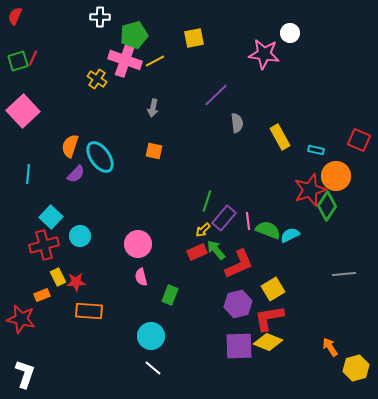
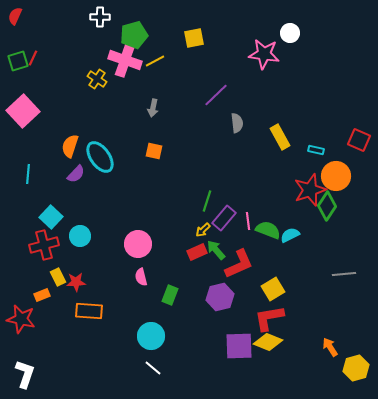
purple hexagon at (238, 304): moved 18 px left, 7 px up
